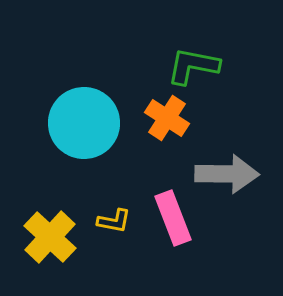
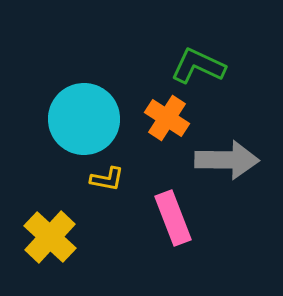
green L-shape: moved 5 px right; rotated 14 degrees clockwise
cyan circle: moved 4 px up
gray arrow: moved 14 px up
yellow L-shape: moved 7 px left, 42 px up
